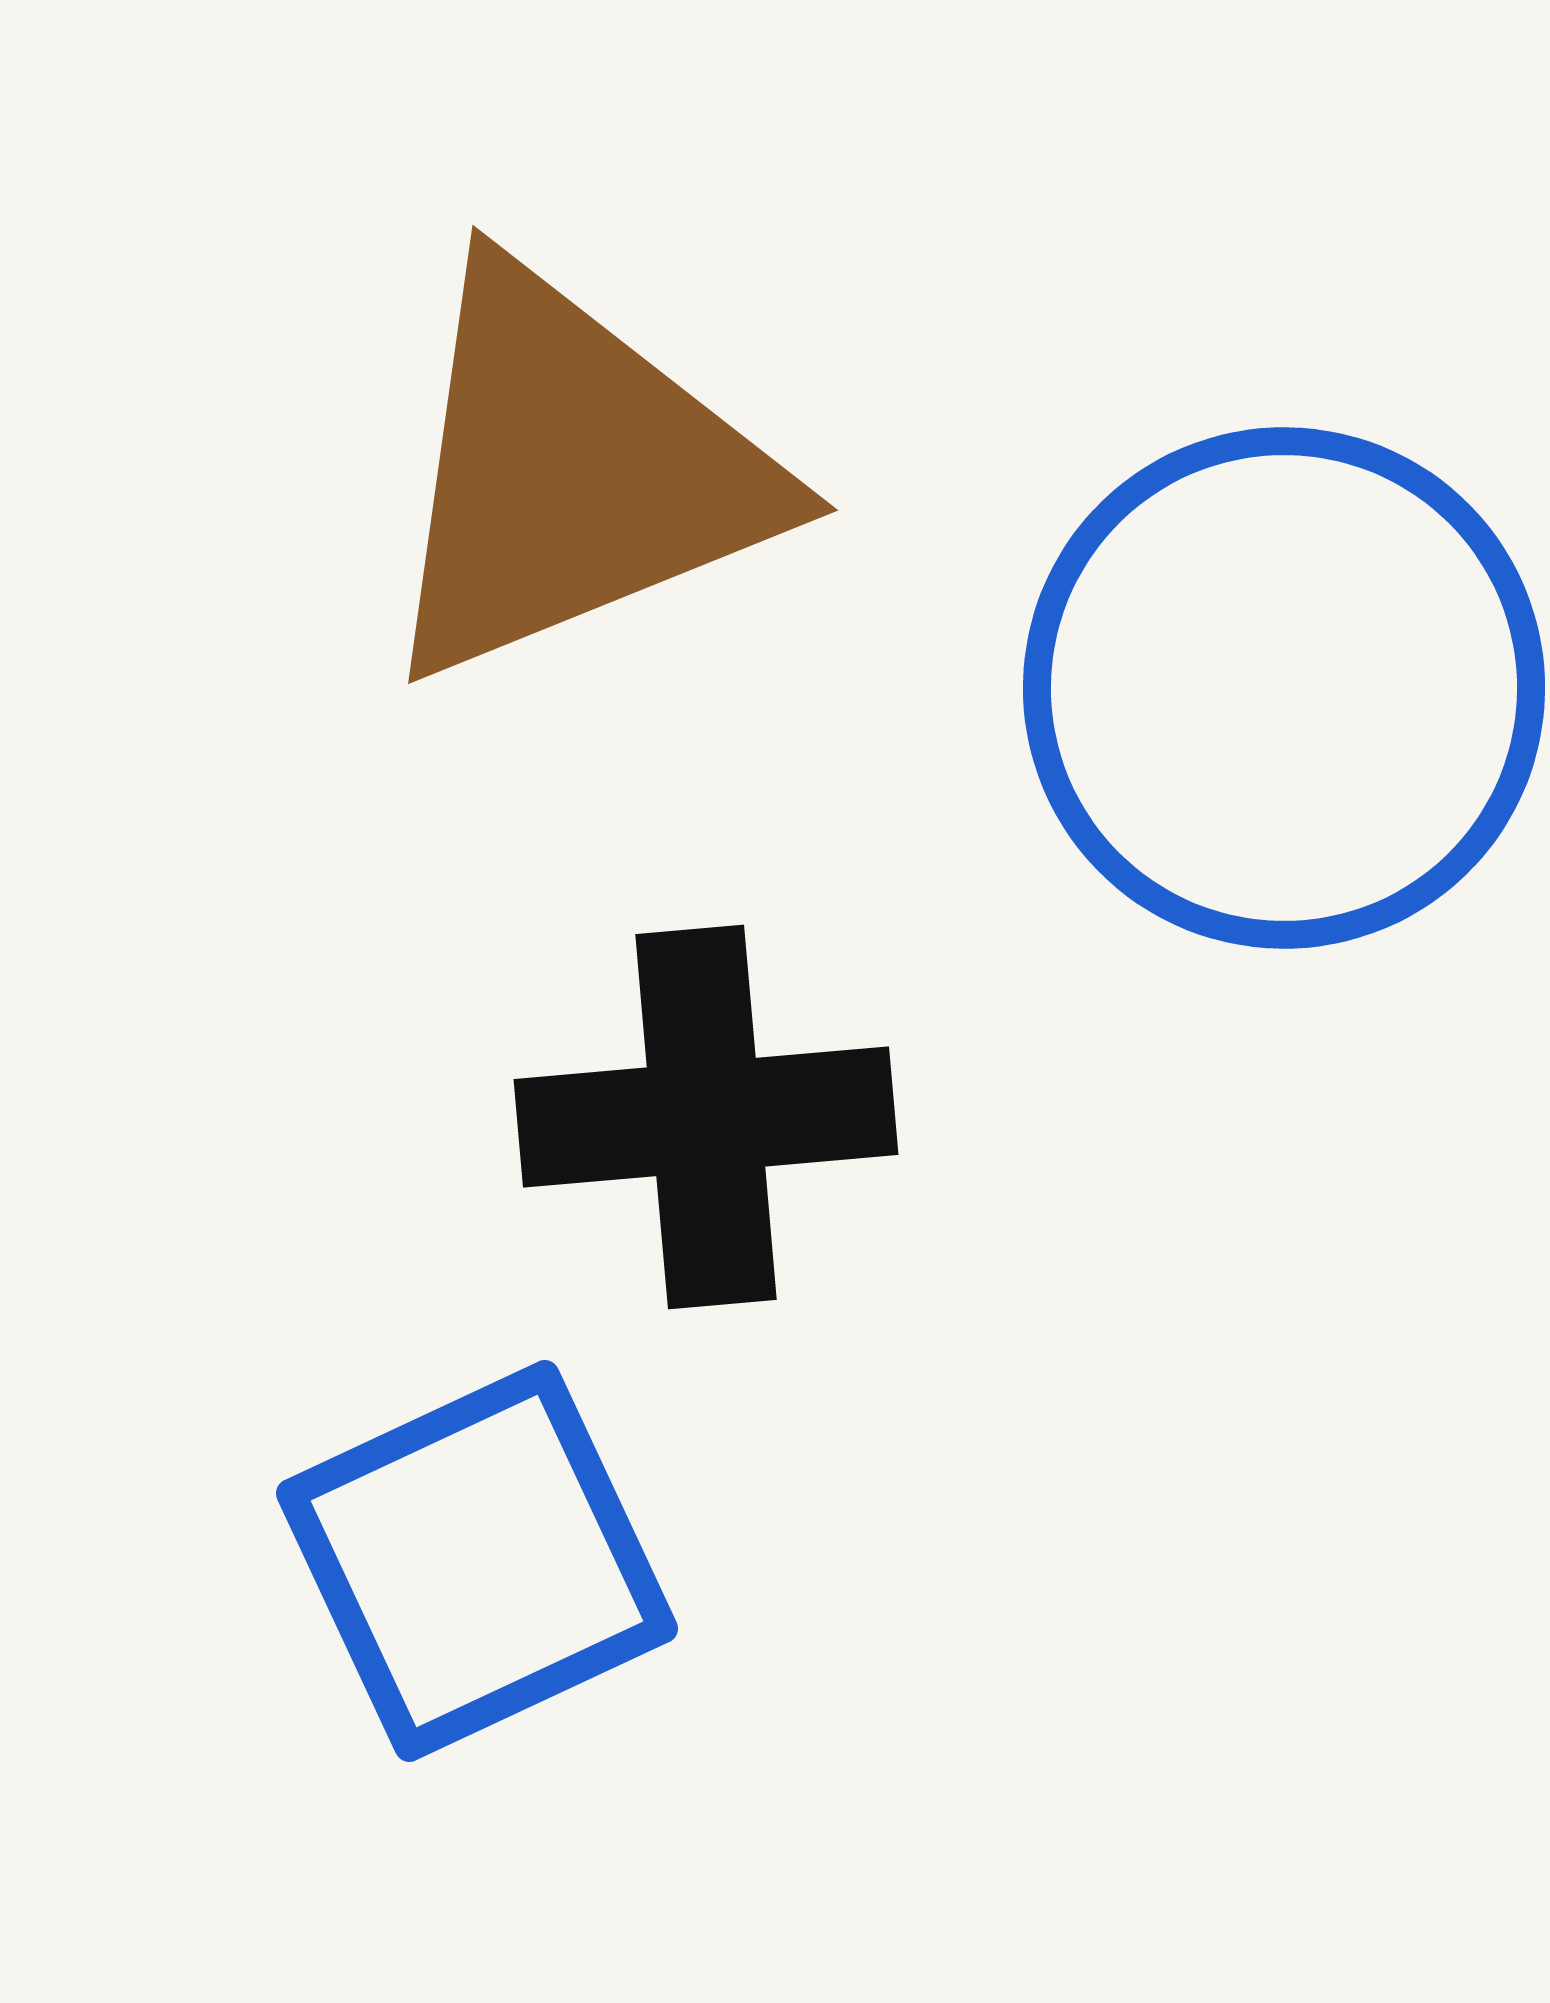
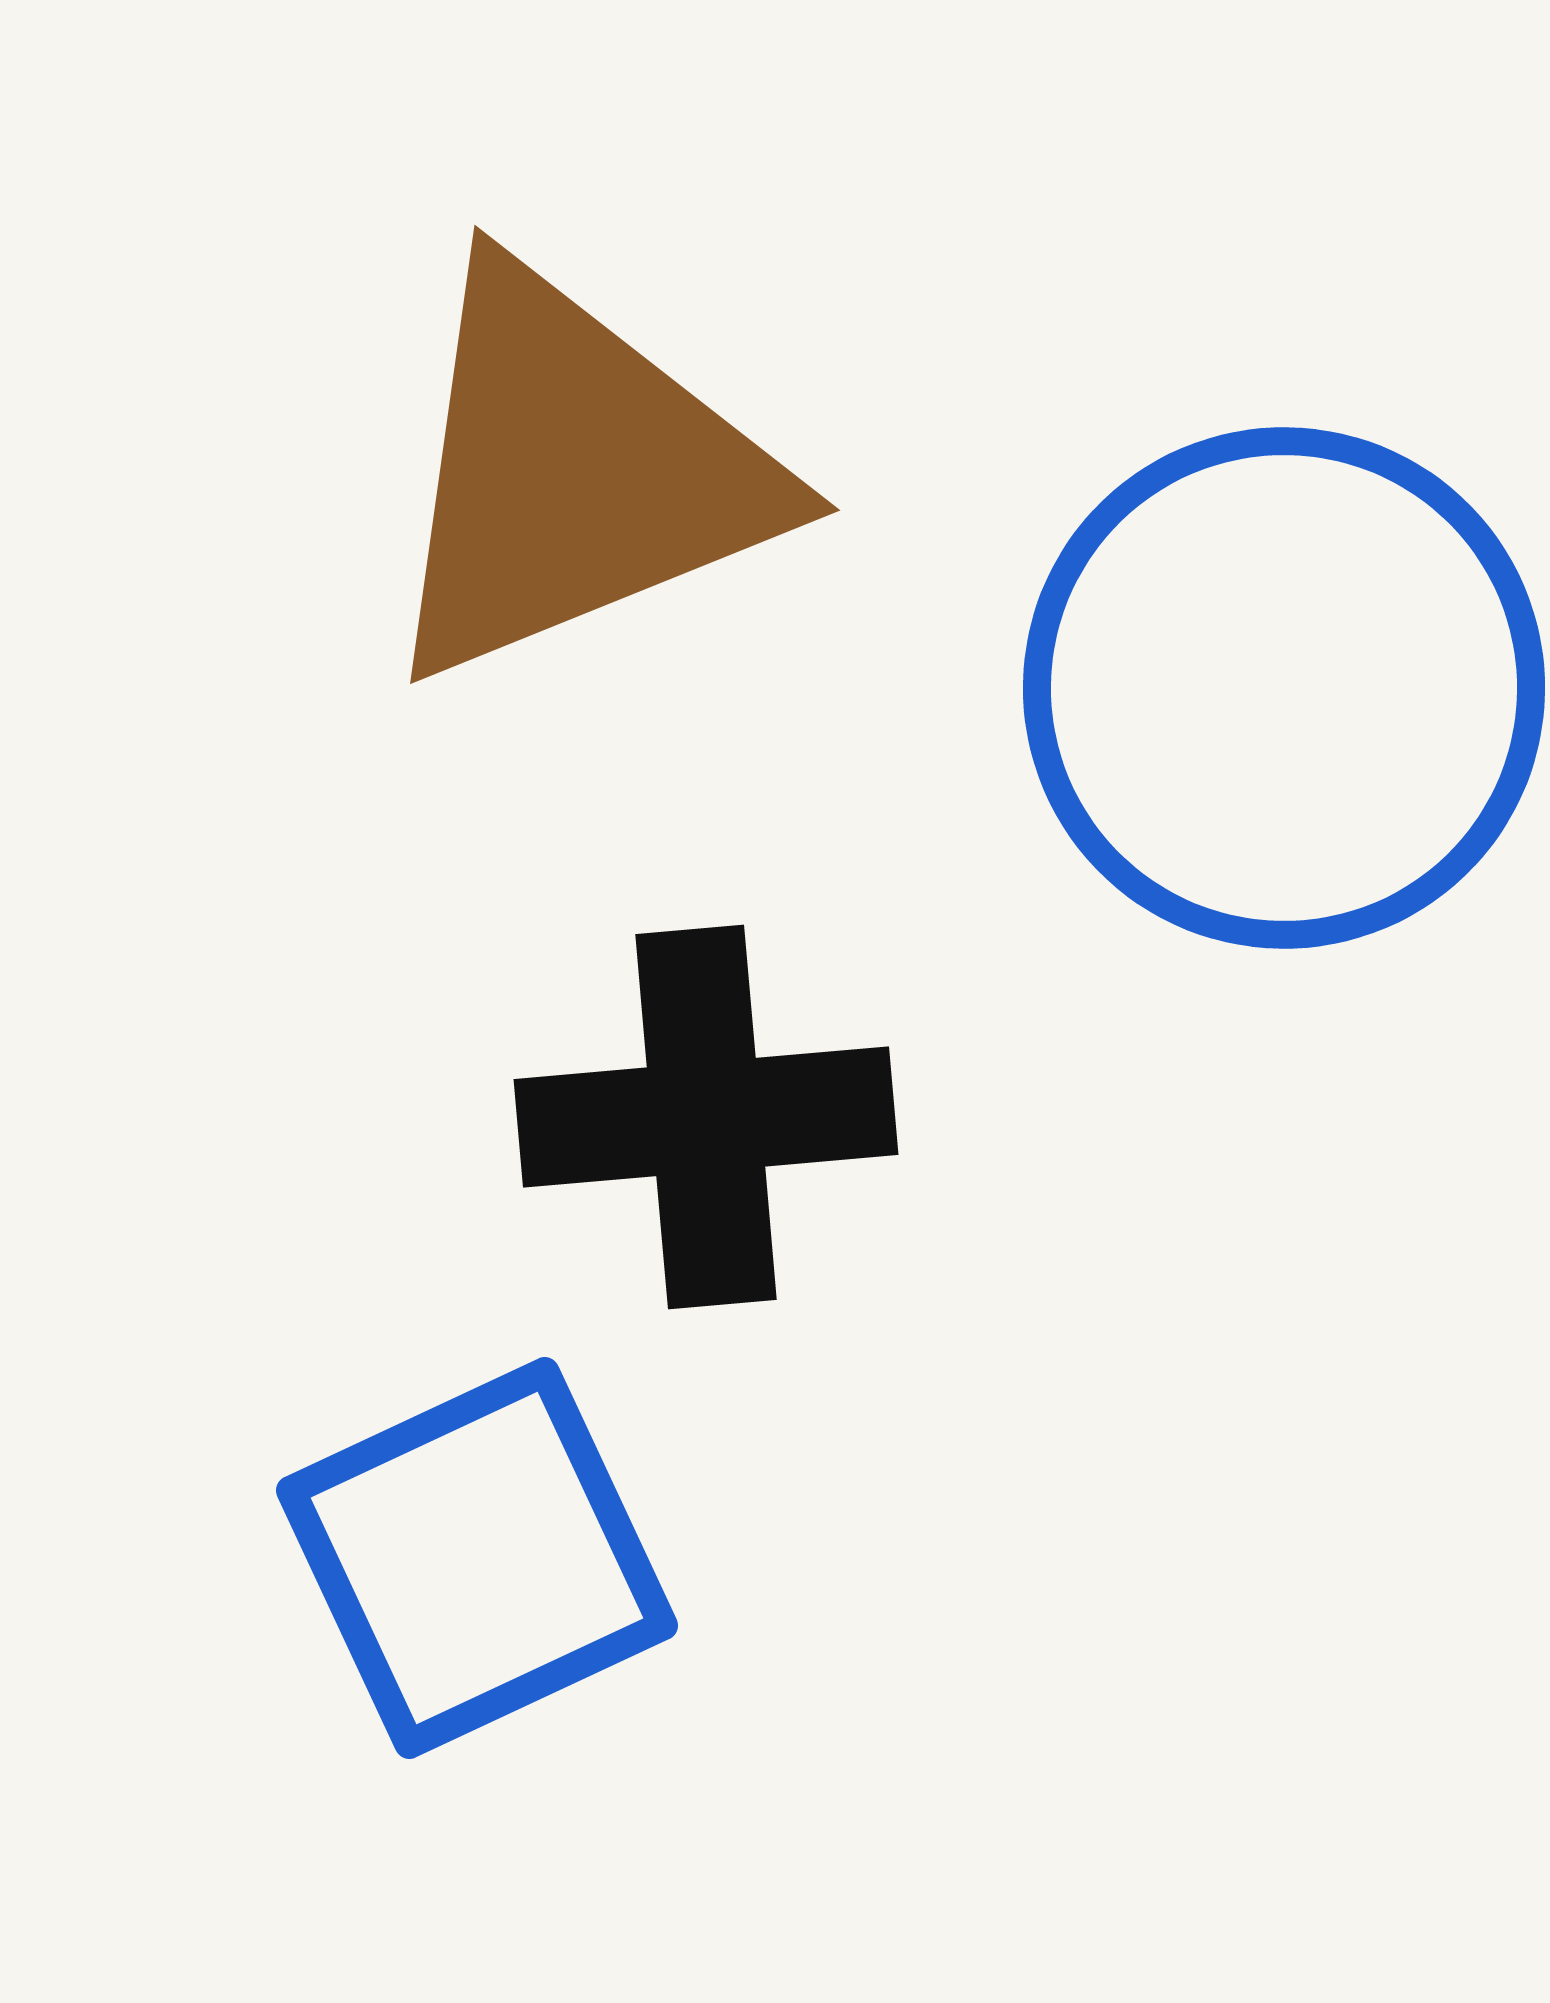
brown triangle: moved 2 px right
blue square: moved 3 px up
